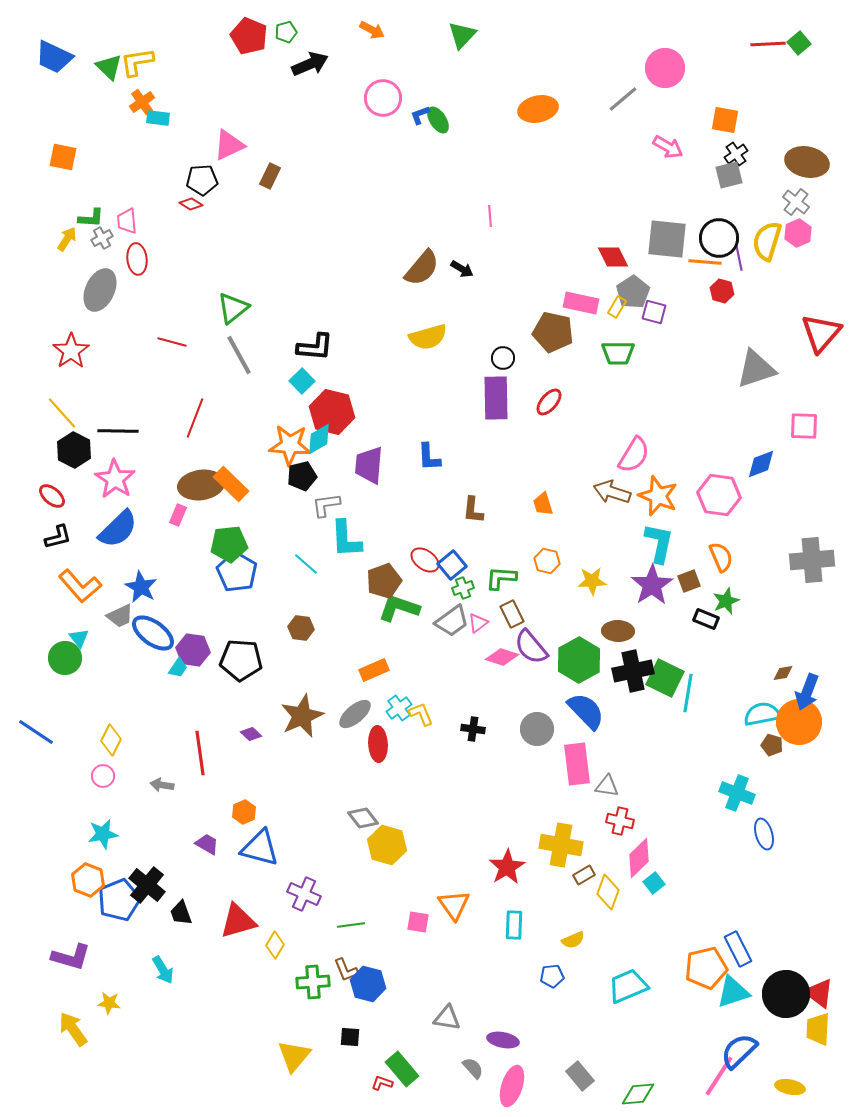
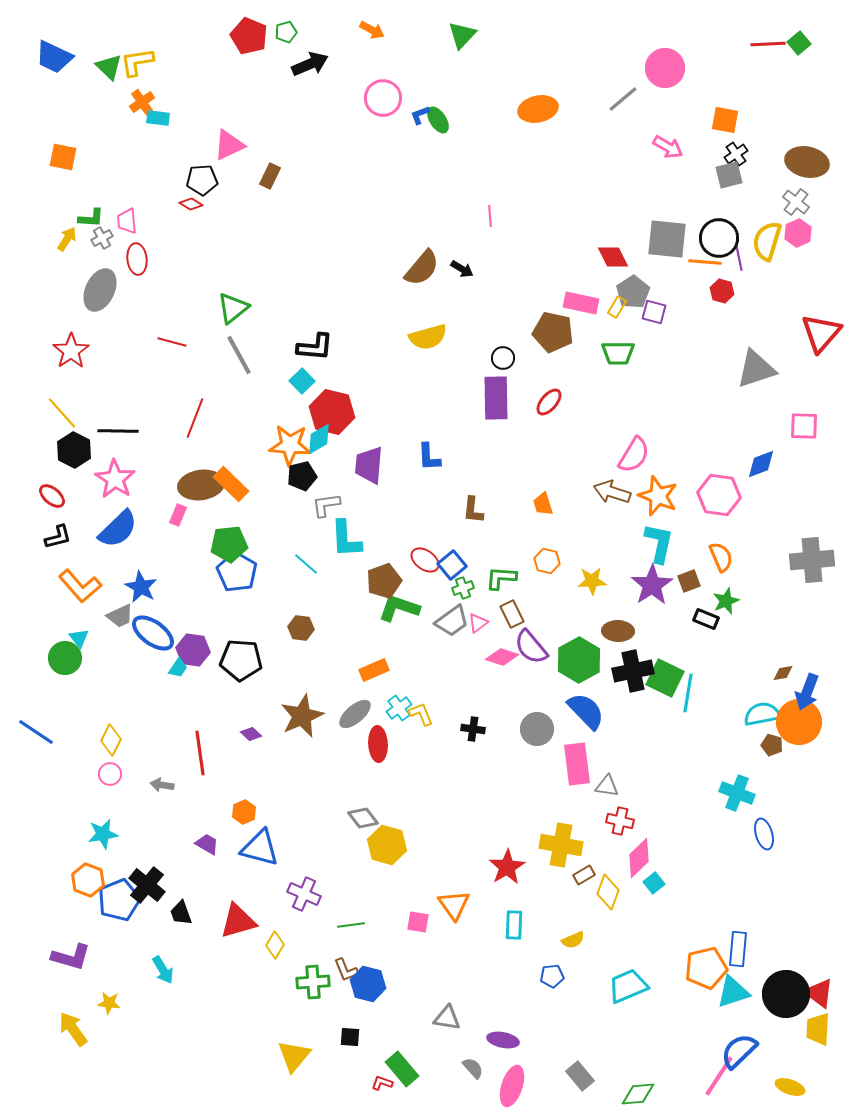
pink circle at (103, 776): moved 7 px right, 2 px up
blue rectangle at (738, 949): rotated 32 degrees clockwise
yellow ellipse at (790, 1087): rotated 8 degrees clockwise
